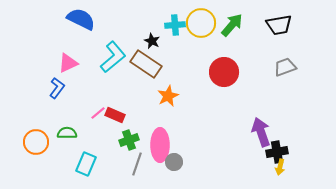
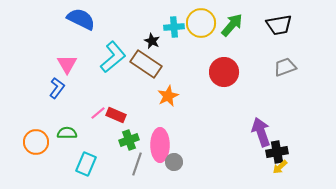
cyan cross: moved 1 px left, 2 px down
pink triangle: moved 1 px left, 1 px down; rotated 35 degrees counterclockwise
red rectangle: moved 1 px right
yellow arrow: rotated 35 degrees clockwise
